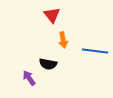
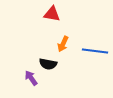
red triangle: moved 1 px up; rotated 42 degrees counterclockwise
orange arrow: moved 4 px down; rotated 35 degrees clockwise
purple arrow: moved 2 px right
